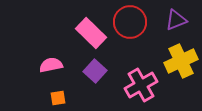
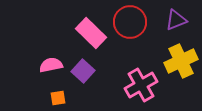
purple square: moved 12 px left
